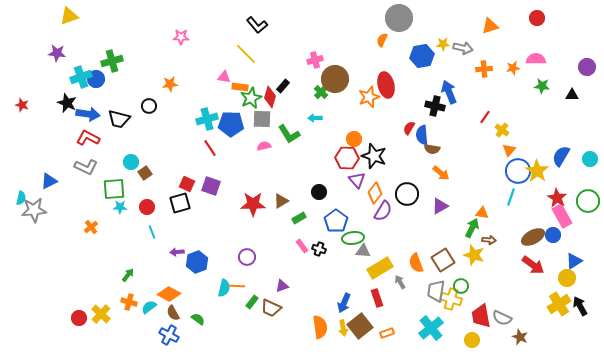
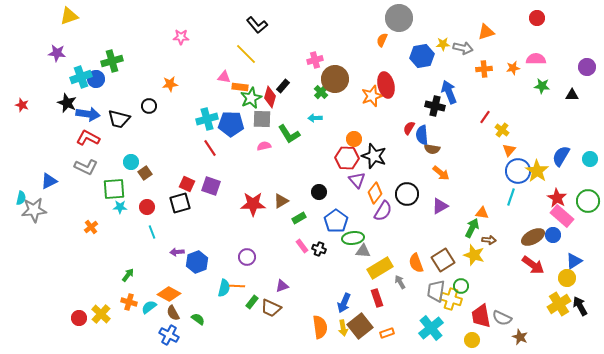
orange triangle at (490, 26): moved 4 px left, 6 px down
orange star at (369, 97): moved 3 px right, 1 px up
pink rectangle at (562, 216): rotated 20 degrees counterclockwise
